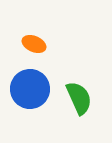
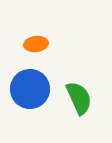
orange ellipse: moved 2 px right; rotated 30 degrees counterclockwise
